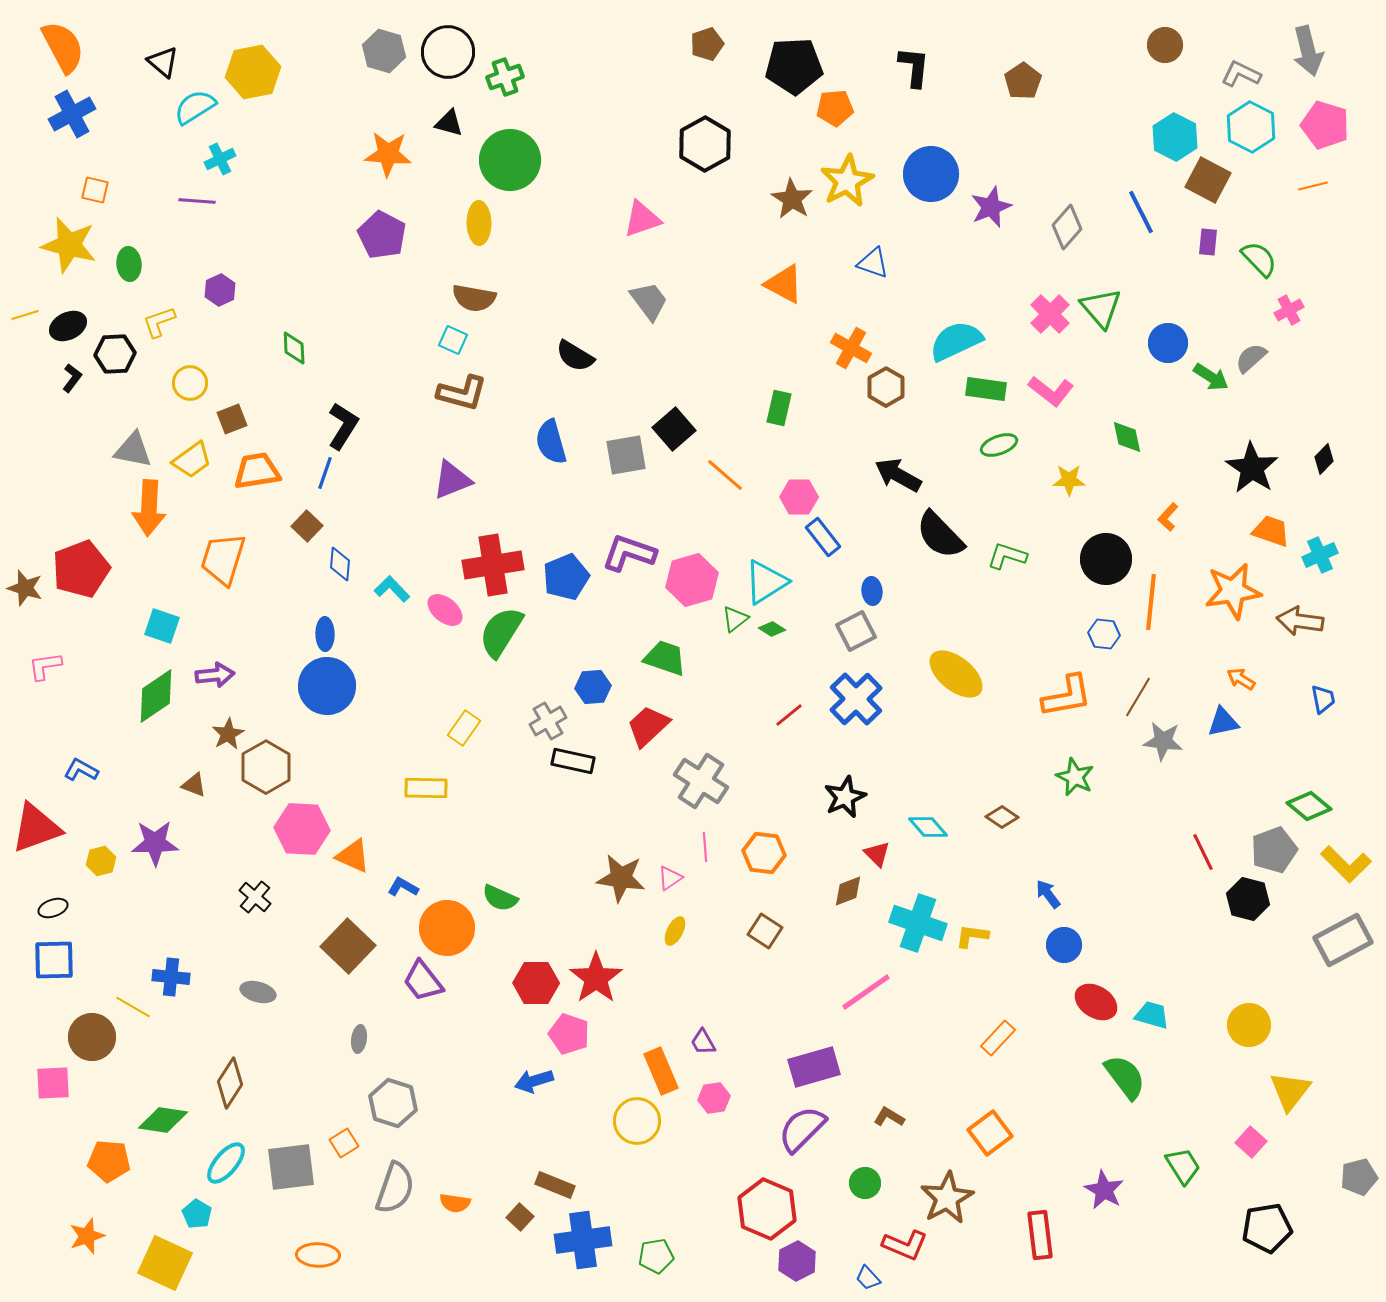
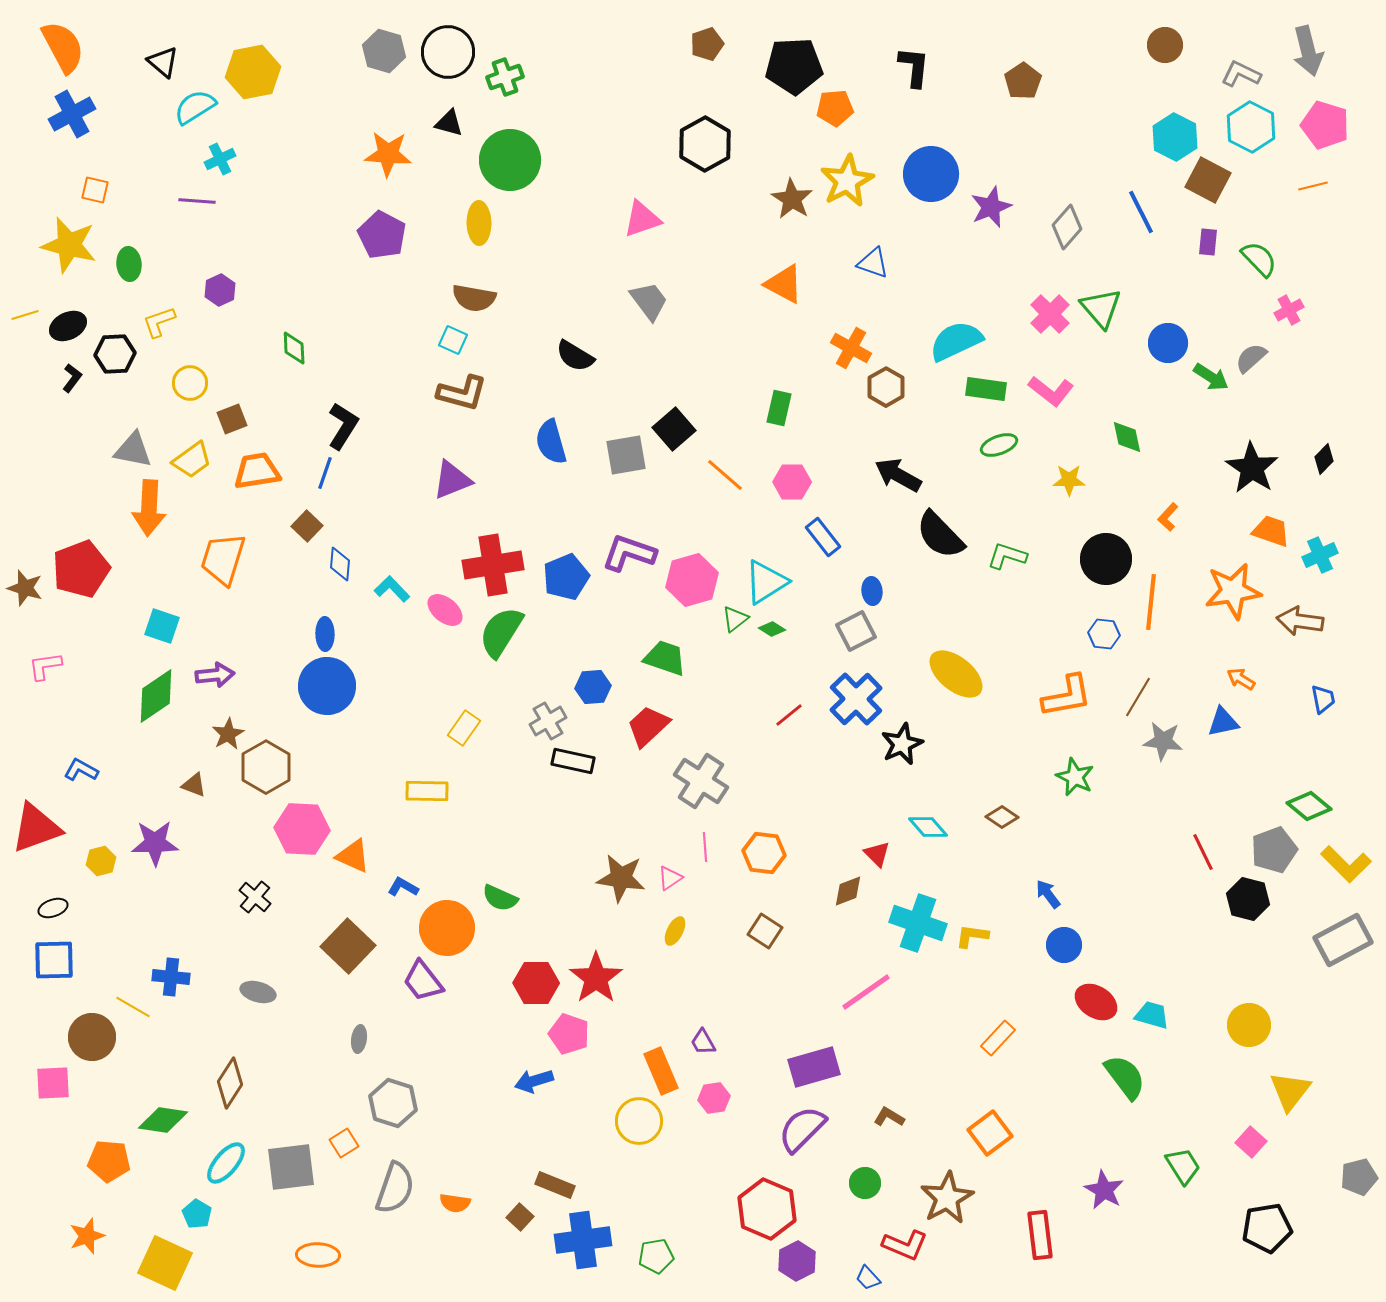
pink hexagon at (799, 497): moved 7 px left, 15 px up
yellow rectangle at (426, 788): moved 1 px right, 3 px down
black star at (845, 797): moved 57 px right, 53 px up
yellow circle at (637, 1121): moved 2 px right
